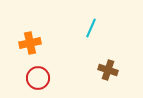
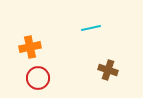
cyan line: rotated 54 degrees clockwise
orange cross: moved 4 px down
